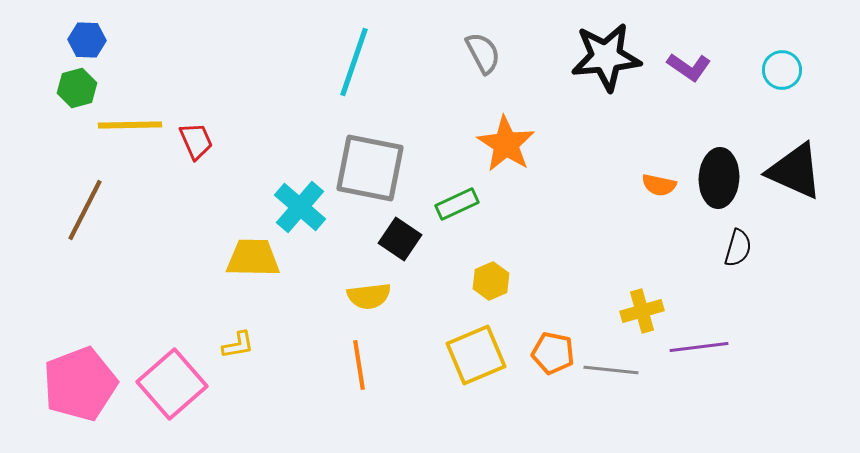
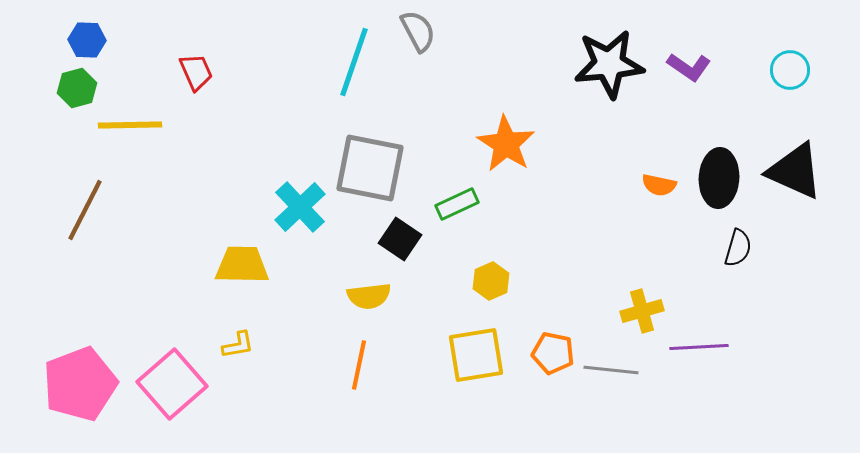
gray semicircle: moved 65 px left, 22 px up
black star: moved 3 px right, 7 px down
cyan circle: moved 8 px right
red trapezoid: moved 69 px up
cyan cross: rotated 6 degrees clockwise
yellow trapezoid: moved 11 px left, 7 px down
purple line: rotated 4 degrees clockwise
yellow square: rotated 14 degrees clockwise
orange line: rotated 21 degrees clockwise
